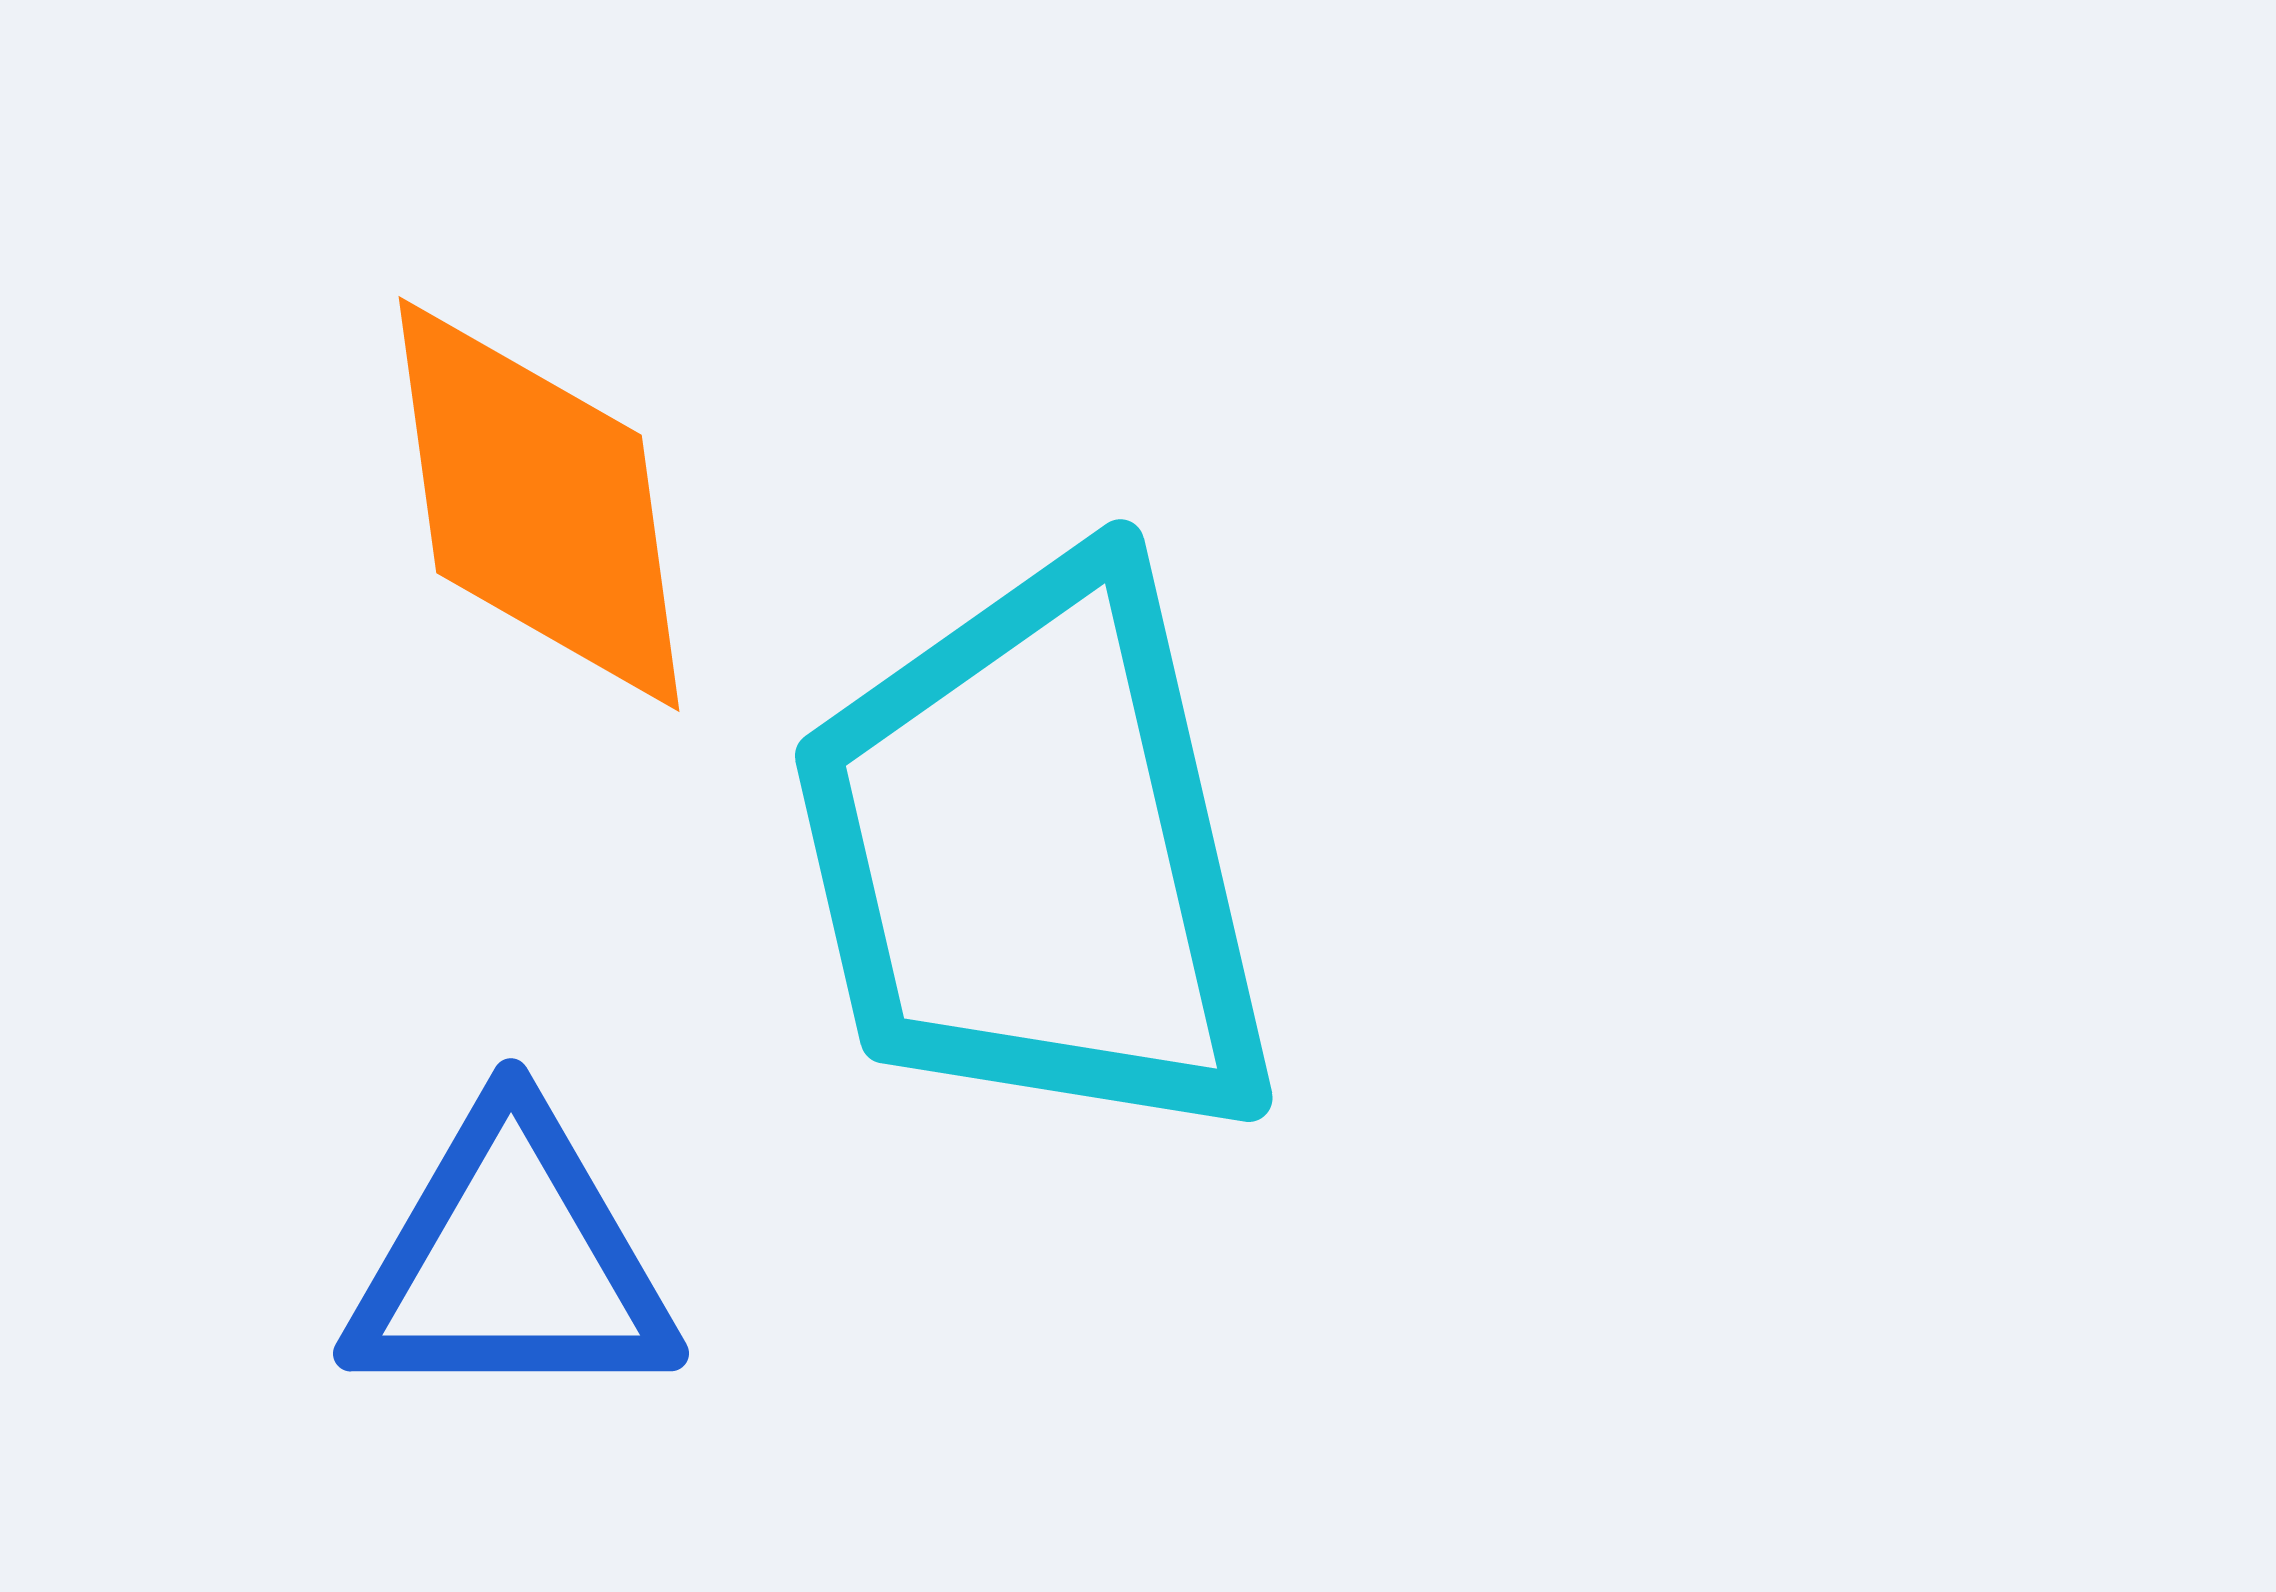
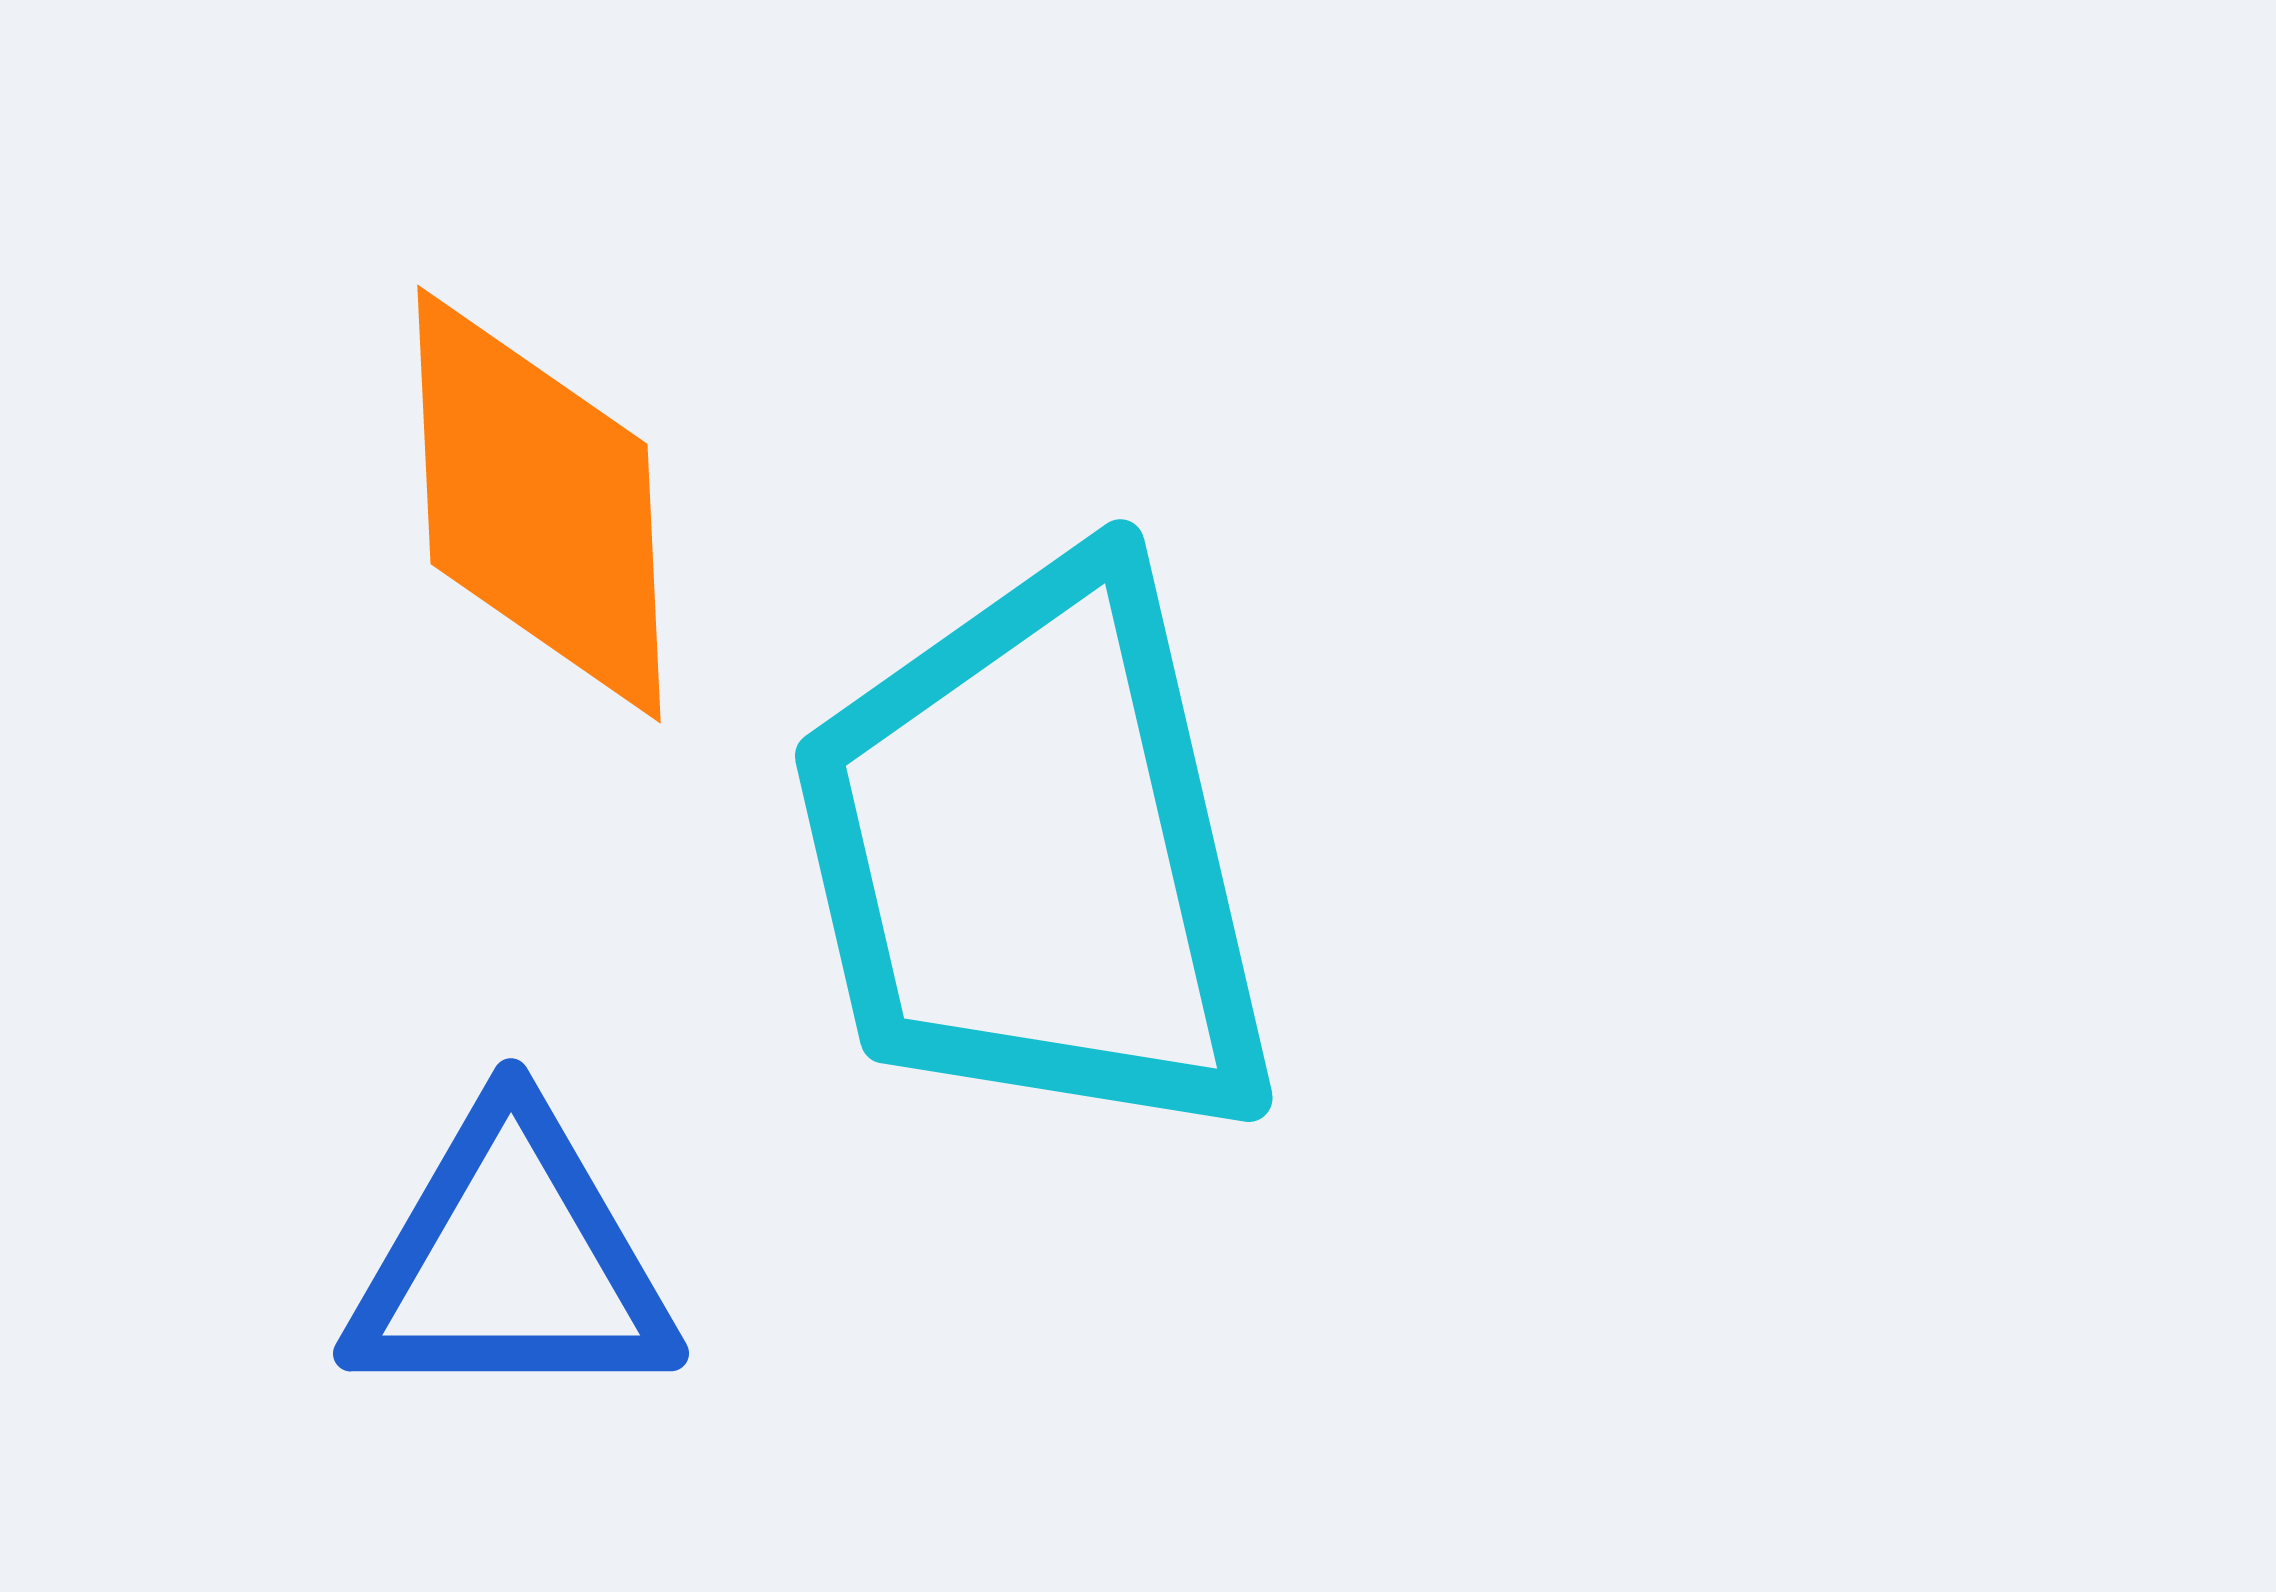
orange diamond: rotated 5 degrees clockwise
